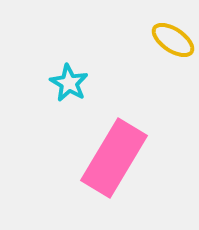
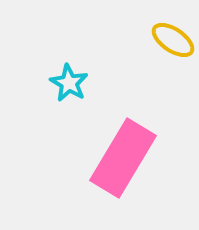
pink rectangle: moved 9 px right
